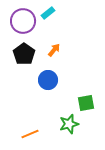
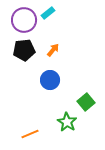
purple circle: moved 1 px right, 1 px up
orange arrow: moved 1 px left
black pentagon: moved 4 px up; rotated 30 degrees clockwise
blue circle: moved 2 px right
green square: moved 1 px up; rotated 30 degrees counterclockwise
green star: moved 2 px left, 2 px up; rotated 24 degrees counterclockwise
